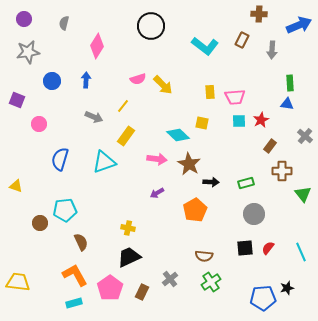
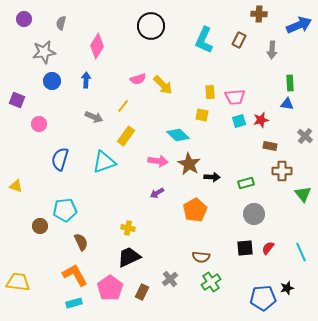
gray semicircle at (64, 23): moved 3 px left
brown rectangle at (242, 40): moved 3 px left
cyan L-shape at (205, 46): moved 1 px left, 6 px up; rotated 76 degrees clockwise
gray star at (28, 52): moved 16 px right
red star at (261, 120): rotated 14 degrees clockwise
cyan square at (239, 121): rotated 16 degrees counterclockwise
yellow square at (202, 123): moved 8 px up
brown rectangle at (270, 146): rotated 64 degrees clockwise
pink arrow at (157, 159): moved 1 px right, 2 px down
black arrow at (211, 182): moved 1 px right, 5 px up
brown circle at (40, 223): moved 3 px down
brown semicircle at (204, 256): moved 3 px left, 1 px down
